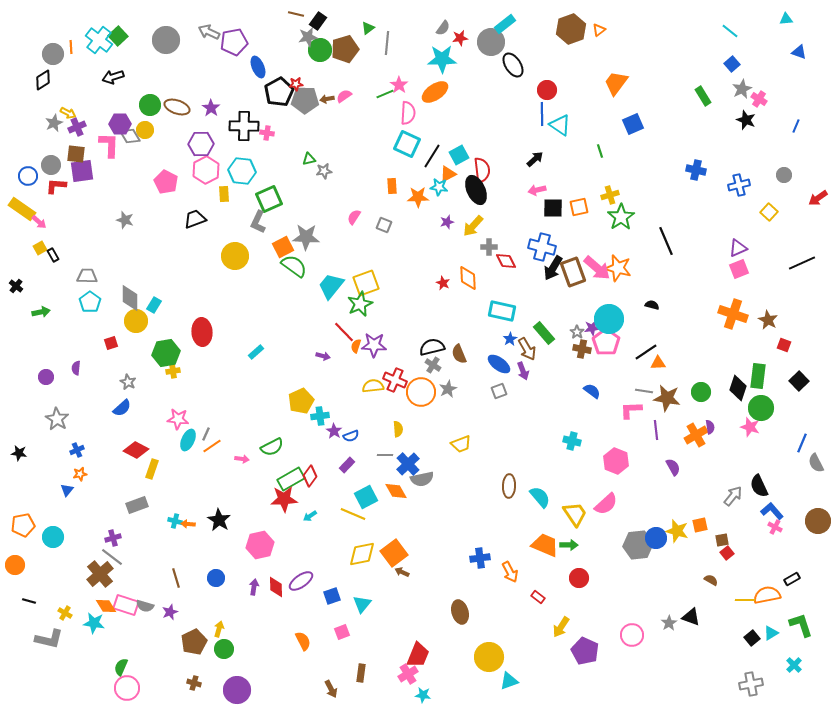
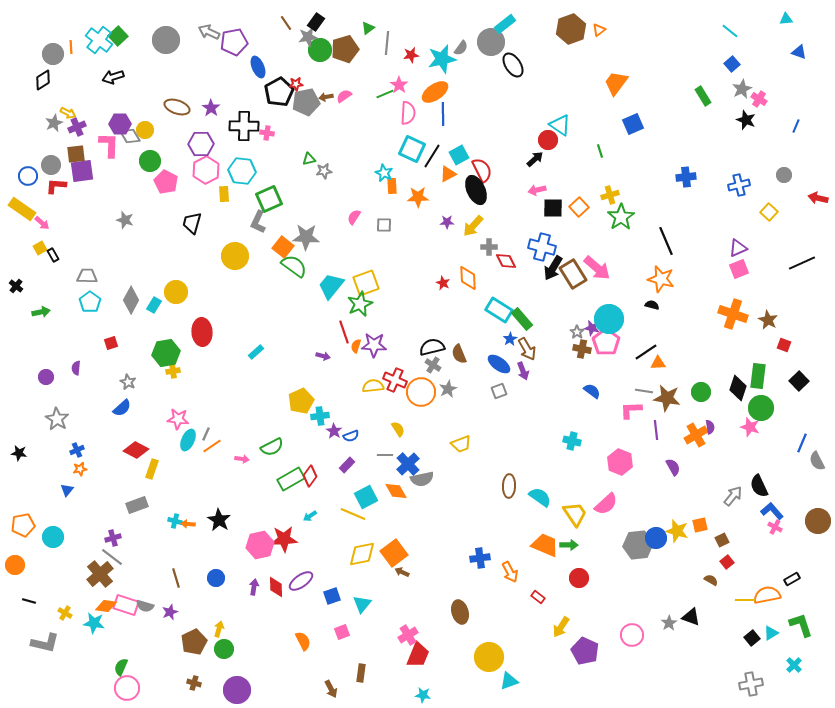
brown line at (296, 14): moved 10 px left, 9 px down; rotated 42 degrees clockwise
black rectangle at (318, 21): moved 2 px left, 1 px down
gray semicircle at (443, 28): moved 18 px right, 20 px down
red star at (460, 38): moved 49 px left, 17 px down
cyan star at (442, 59): rotated 12 degrees counterclockwise
red circle at (547, 90): moved 1 px right, 50 px down
brown arrow at (327, 99): moved 1 px left, 2 px up
gray pentagon at (305, 100): moved 1 px right, 2 px down; rotated 12 degrees counterclockwise
green circle at (150, 105): moved 56 px down
blue line at (542, 114): moved 99 px left
cyan square at (407, 144): moved 5 px right, 5 px down
brown square at (76, 154): rotated 12 degrees counterclockwise
red semicircle at (482, 170): rotated 20 degrees counterclockwise
blue cross at (696, 170): moved 10 px left, 7 px down; rotated 18 degrees counterclockwise
cyan star at (439, 187): moved 55 px left, 14 px up; rotated 18 degrees clockwise
red arrow at (818, 198): rotated 48 degrees clockwise
orange square at (579, 207): rotated 30 degrees counterclockwise
black trapezoid at (195, 219): moved 3 px left, 4 px down; rotated 55 degrees counterclockwise
pink arrow at (39, 222): moved 3 px right, 1 px down
purple star at (447, 222): rotated 16 degrees clockwise
gray square at (384, 225): rotated 21 degrees counterclockwise
orange square at (283, 247): rotated 25 degrees counterclockwise
orange star at (618, 268): moved 43 px right, 11 px down
brown rectangle at (573, 272): moved 2 px down; rotated 12 degrees counterclockwise
gray diamond at (130, 298): moved 1 px right, 2 px down; rotated 28 degrees clockwise
cyan rectangle at (502, 311): moved 3 px left, 1 px up; rotated 20 degrees clockwise
yellow circle at (136, 321): moved 40 px right, 29 px up
purple star at (592, 328): rotated 21 degrees clockwise
red line at (344, 332): rotated 25 degrees clockwise
green rectangle at (544, 333): moved 22 px left, 14 px up
yellow semicircle at (398, 429): rotated 28 degrees counterclockwise
pink hexagon at (616, 461): moved 4 px right, 1 px down
gray semicircle at (816, 463): moved 1 px right, 2 px up
orange star at (80, 474): moved 5 px up
cyan semicircle at (540, 497): rotated 15 degrees counterclockwise
red star at (284, 499): moved 40 px down
brown square at (722, 540): rotated 16 degrees counterclockwise
red square at (727, 553): moved 9 px down
orange diamond at (106, 606): rotated 50 degrees counterclockwise
gray L-shape at (49, 639): moved 4 px left, 4 px down
pink cross at (408, 674): moved 39 px up
